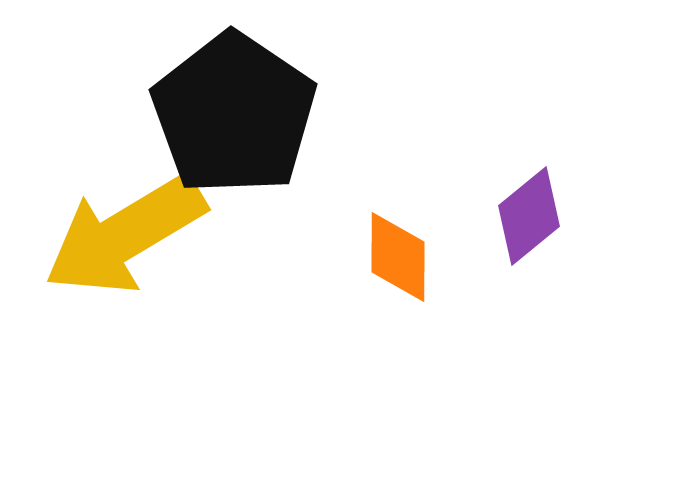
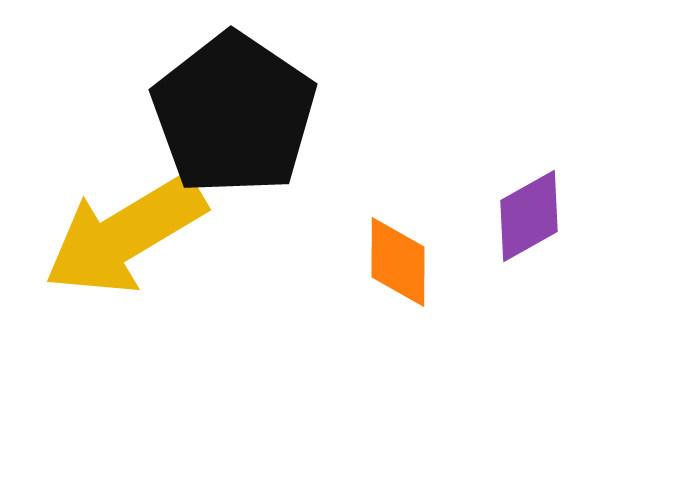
purple diamond: rotated 10 degrees clockwise
orange diamond: moved 5 px down
